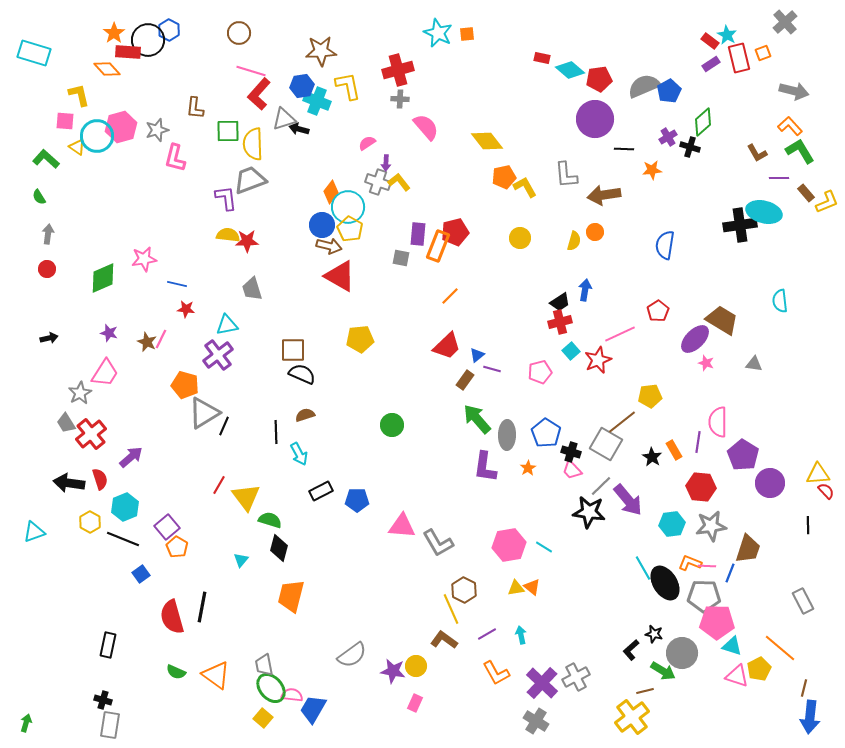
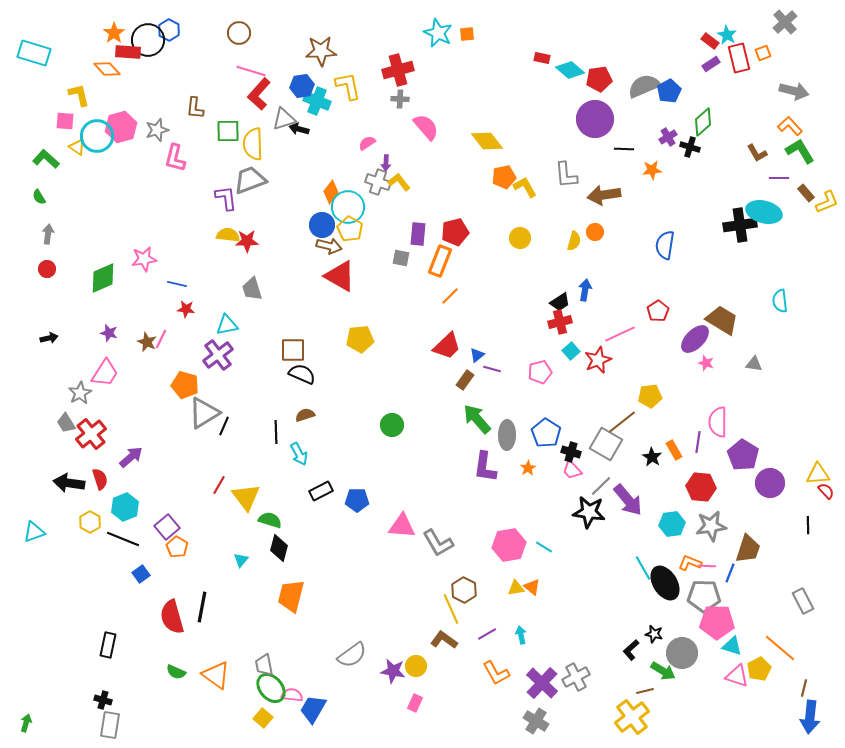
orange rectangle at (438, 246): moved 2 px right, 15 px down
